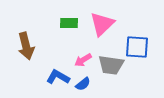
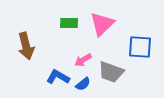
blue square: moved 3 px right
gray trapezoid: moved 7 px down; rotated 12 degrees clockwise
